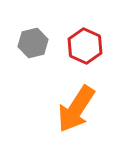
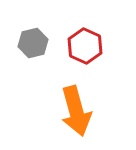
orange arrow: moved 2 px down; rotated 48 degrees counterclockwise
